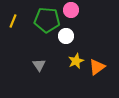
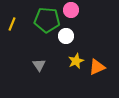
yellow line: moved 1 px left, 3 px down
orange triangle: rotated 12 degrees clockwise
